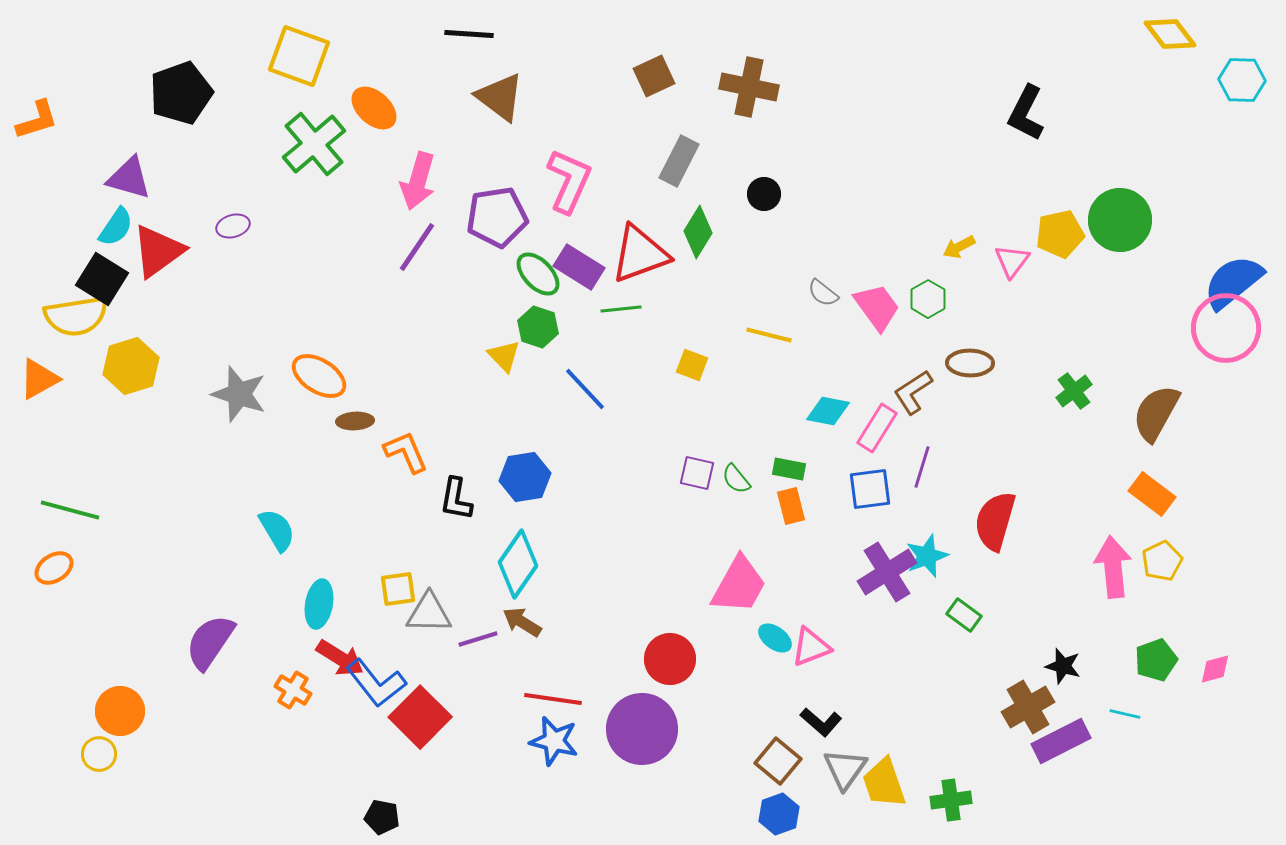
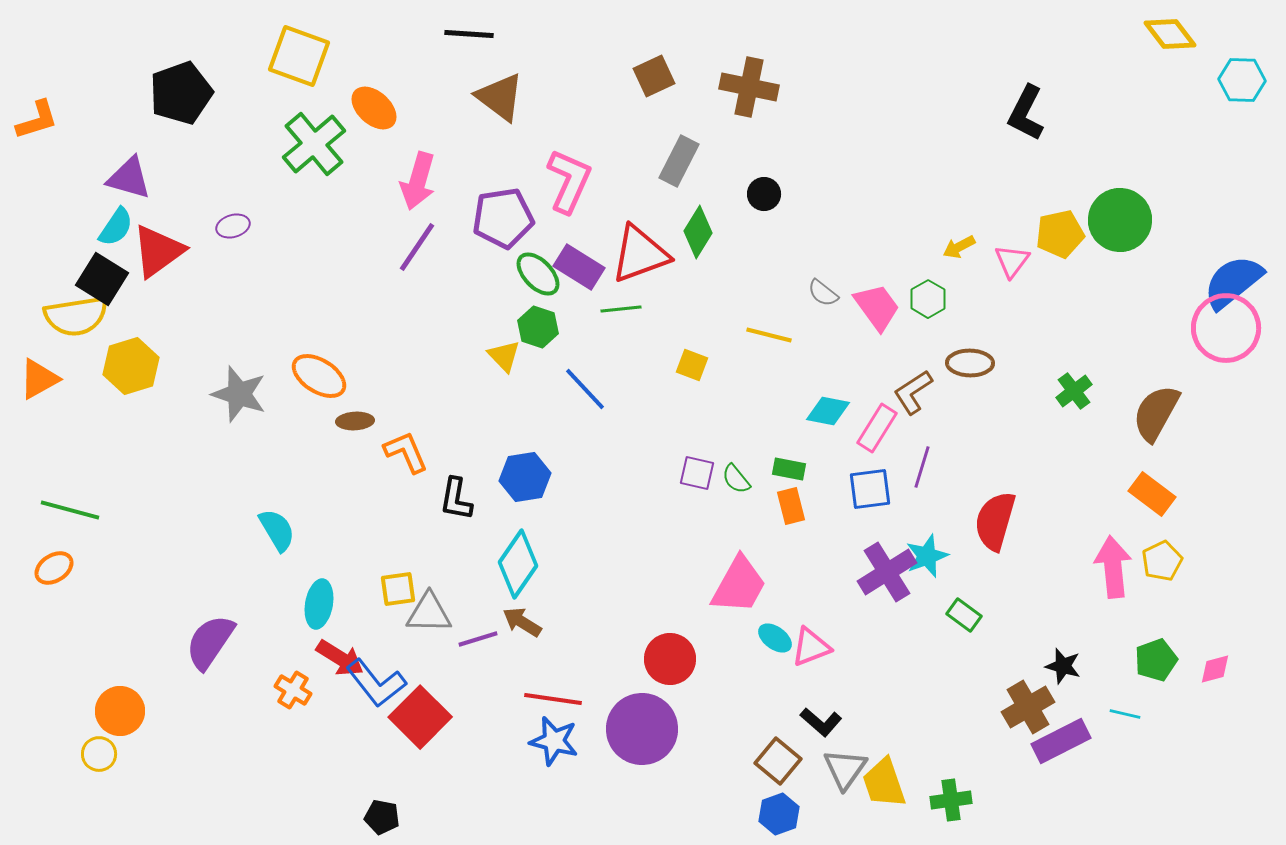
purple pentagon at (497, 217): moved 6 px right, 1 px down
